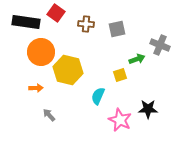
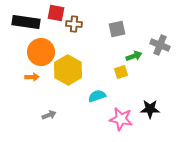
red square: rotated 24 degrees counterclockwise
brown cross: moved 12 px left
green arrow: moved 3 px left, 3 px up
yellow hexagon: rotated 16 degrees clockwise
yellow square: moved 1 px right, 3 px up
orange arrow: moved 4 px left, 11 px up
cyan semicircle: moved 1 px left; rotated 48 degrees clockwise
black star: moved 2 px right
gray arrow: rotated 112 degrees clockwise
pink star: moved 1 px right, 1 px up; rotated 15 degrees counterclockwise
